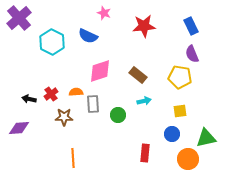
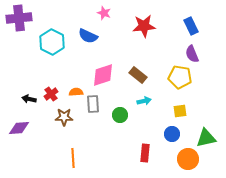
purple cross: rotated 35 degrees clockwise
pink diamond: moved 3 px right, 4 px down
green circle: moved 2 px right
